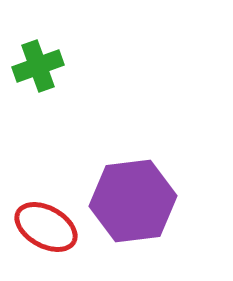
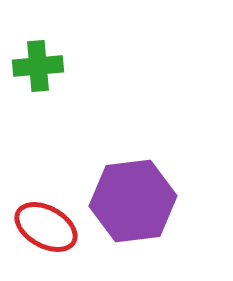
green cross: rotated 15 degrees clockwise
